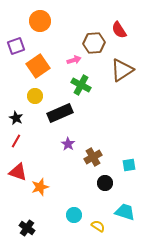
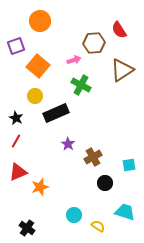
orange square: rotated 15 degrees counterclockwise
black rectangle: moved 4 px left
red triangle: rotated 42 degrees counterclockwise
